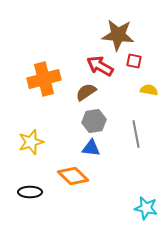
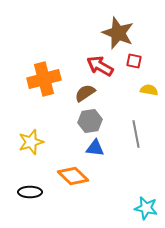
brown star: moved 2 px up; rotated 16 degrees clockwise
brown semicircle: moved 1 px left, 1 px down
gray hexagon: moved 4 px left
blue triangle: moved 4 px right
